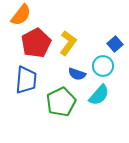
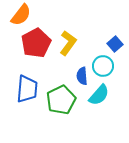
blue semicircle: moved 5 px right, 2 px down; rotated 66 degrees clockwise
blue trapezoid: moved 1 px right, 9 px down
green pentagon: moved 2 px up
